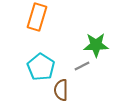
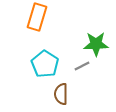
green star: moved 1 px up
cyan pentagon: moved 4 px right, 3 px up
brown semicircle: moved 4 px down
